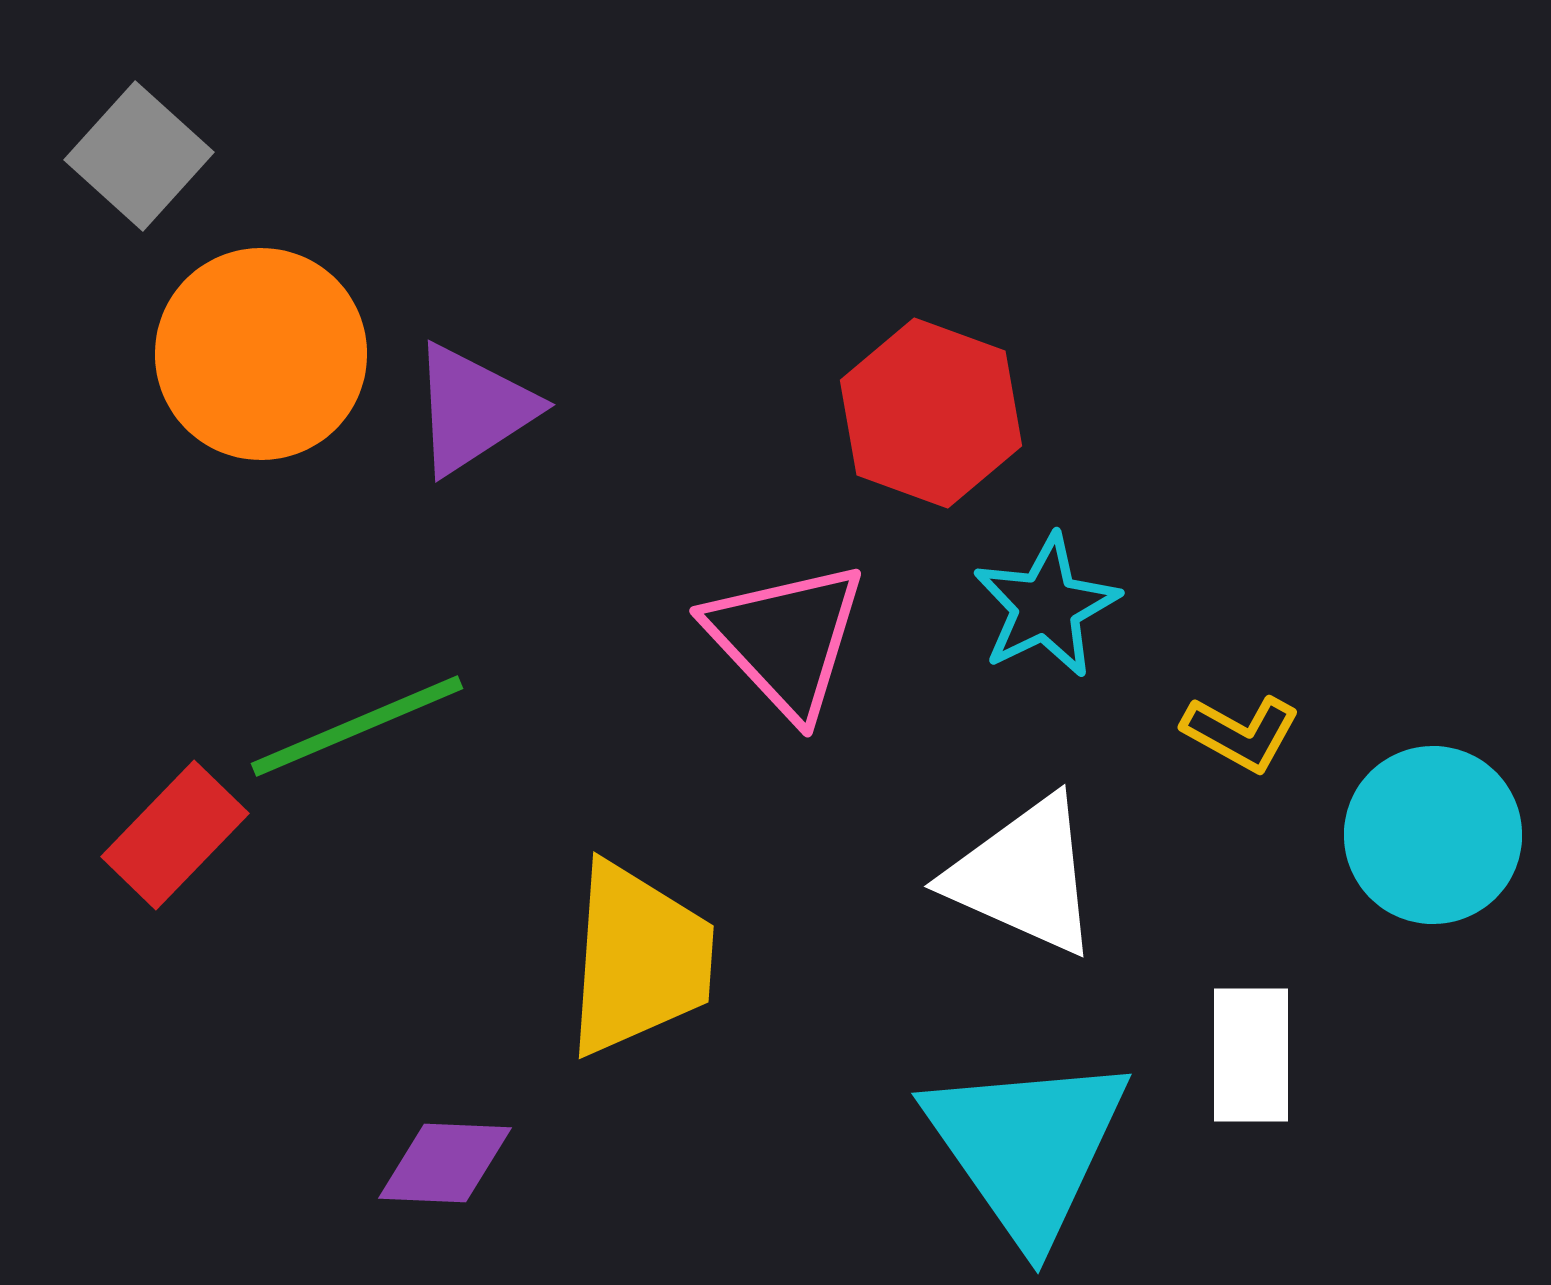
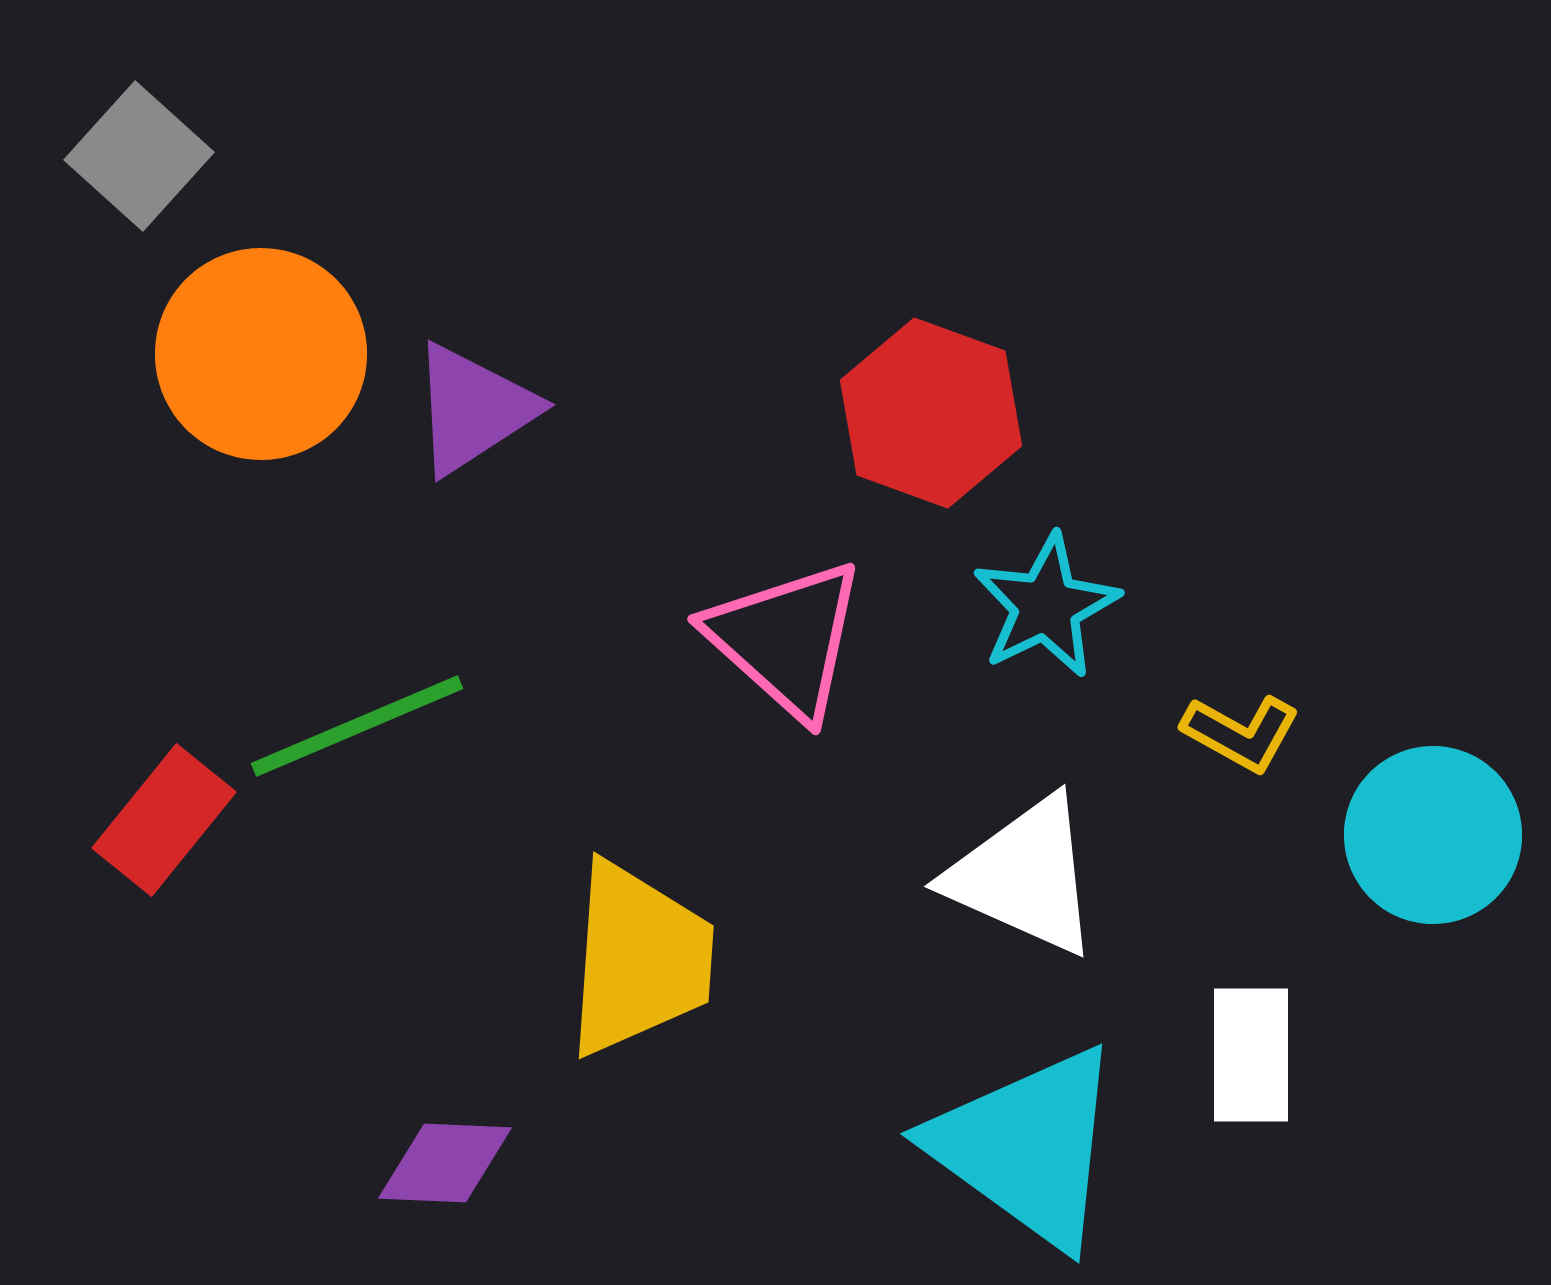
pink triangle: rotated 5 degrees counterclockwise
red rectangle: moved 11 px left, 15 px up; rotated 5 degrees counterclockwise
cyan triangle: rotated 19 degrees counterclockwise
